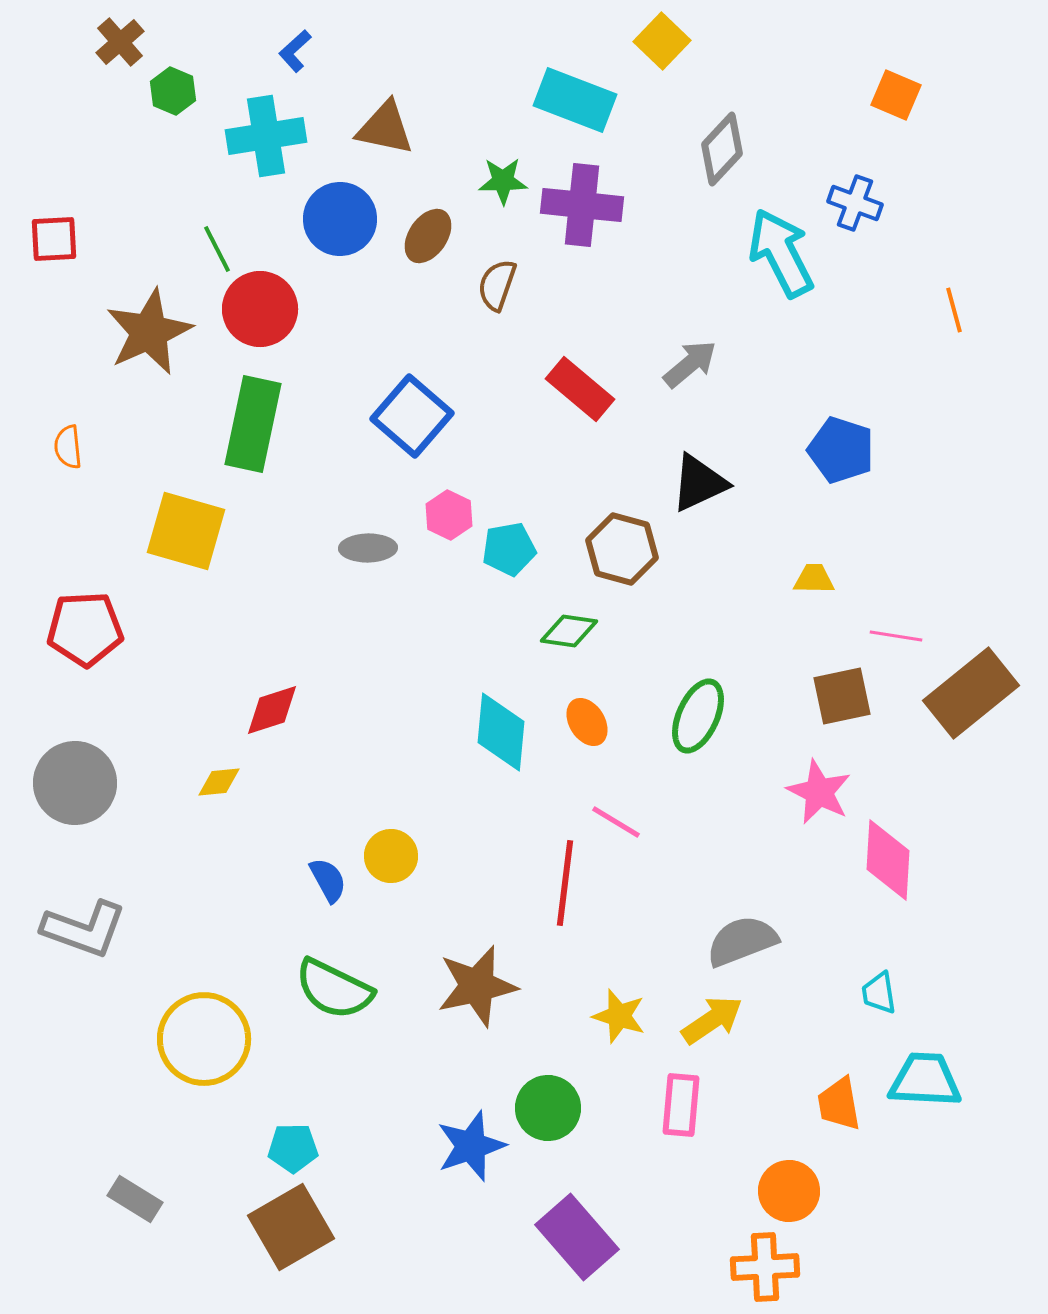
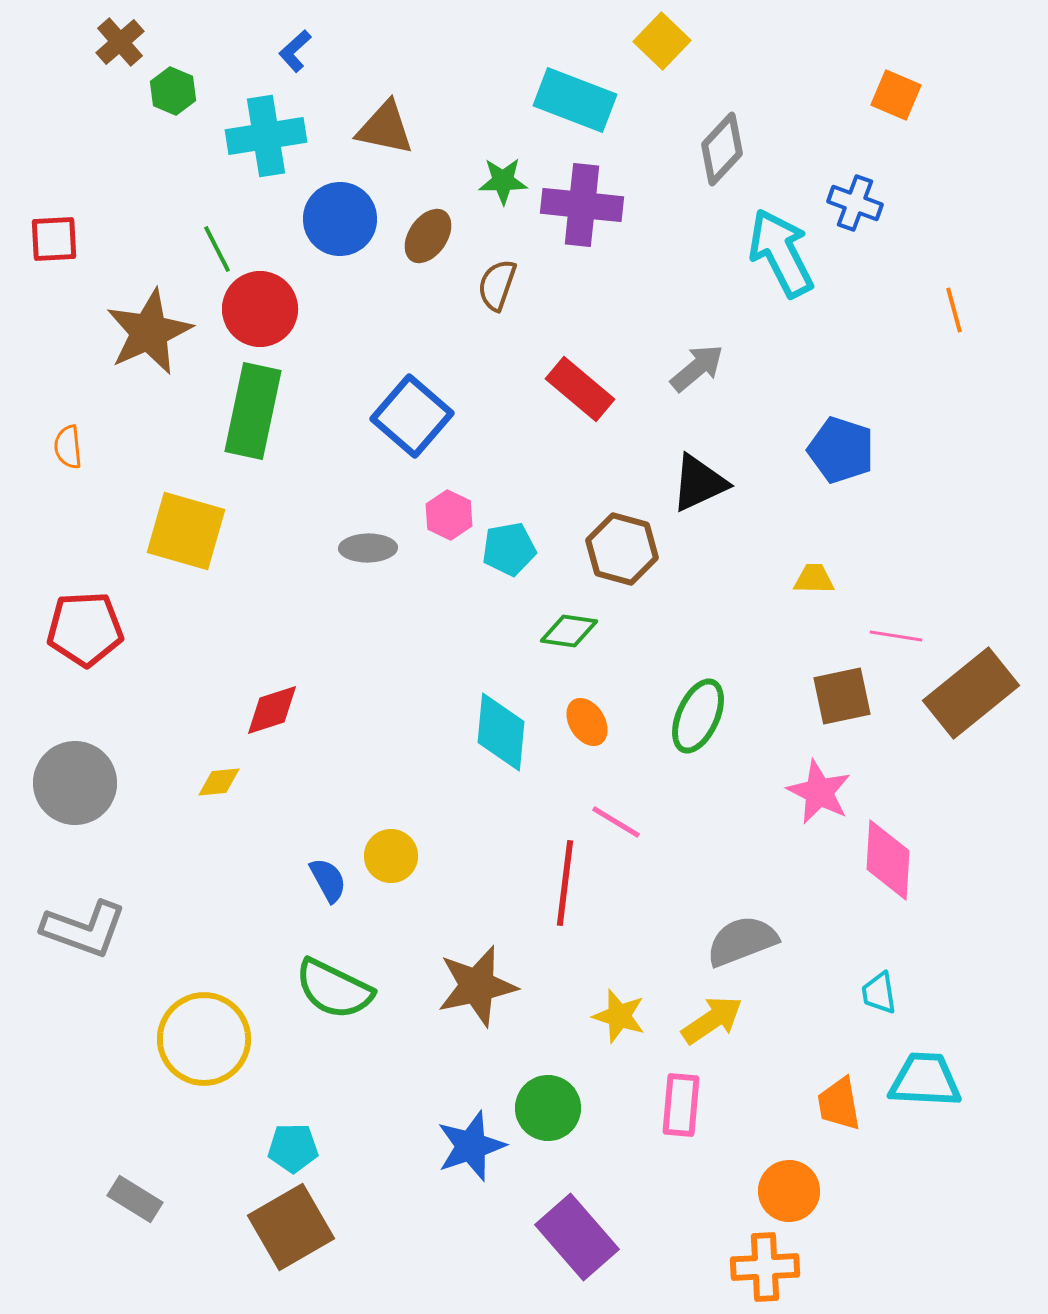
gray arrow at (690, 364): moved 7 px right, 4 px down
green rectangle at (253, 424): moved 13 px up
